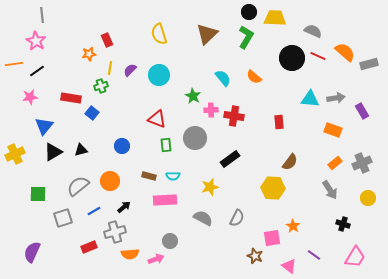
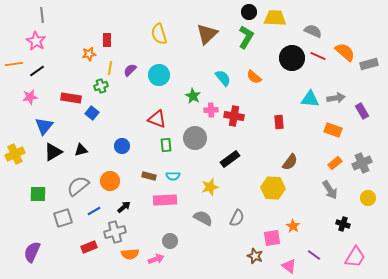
red rectangle at (107, 40): rotated 24 degrees clockwise
